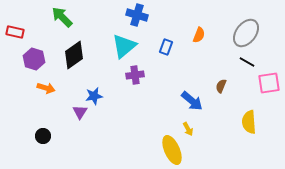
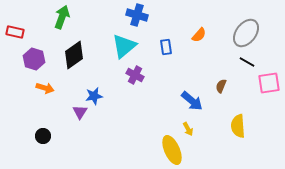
green arrow: rotated 65 degrees clockwise
orange semicircle: rotated 21 degrees clockwise
blue rectangle: rotated 28 degrees counterclockwise
purple cross: rotated 36 degrees clockwise
orange arrow: moved 1 px left
yellow semicircle: moved 11 px left, 4 px down
